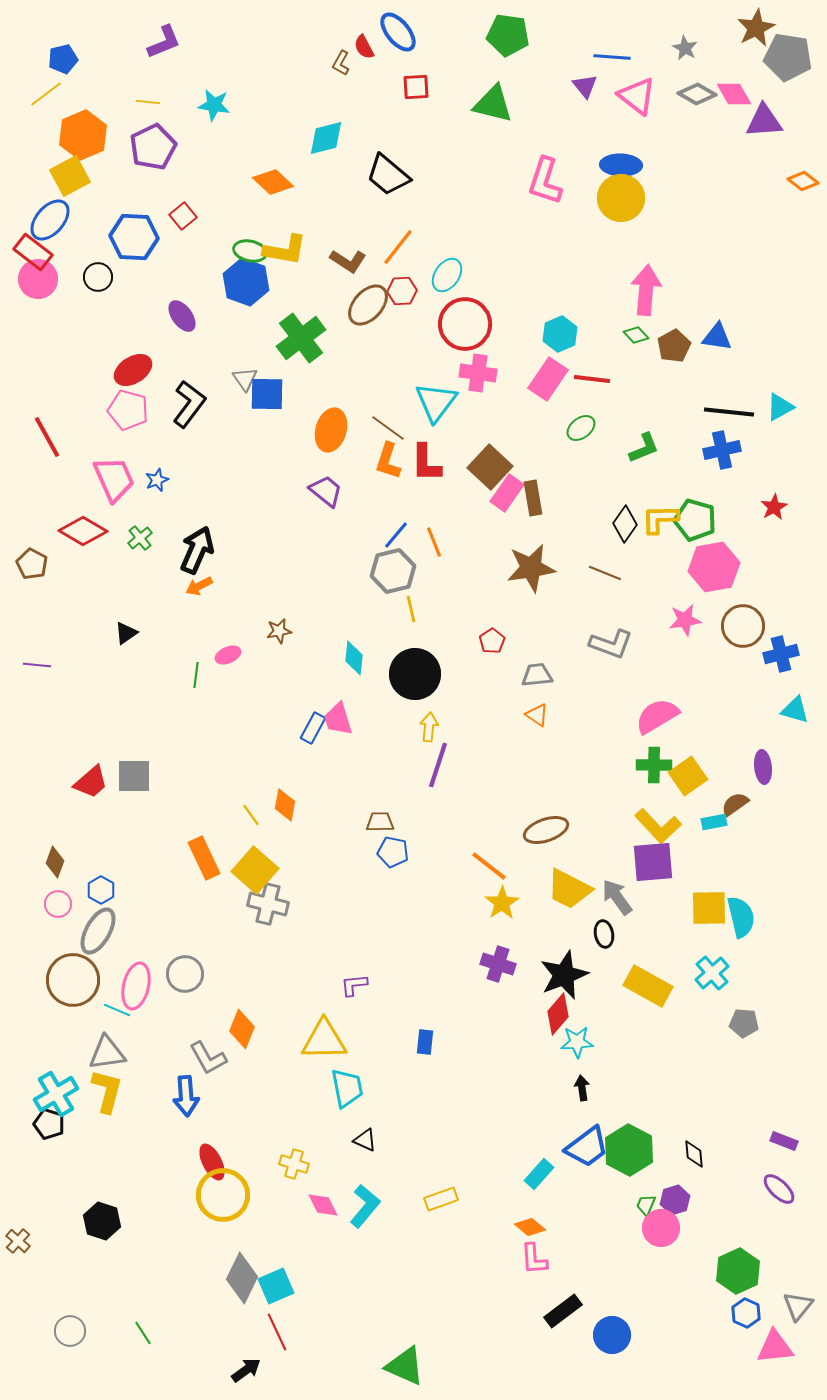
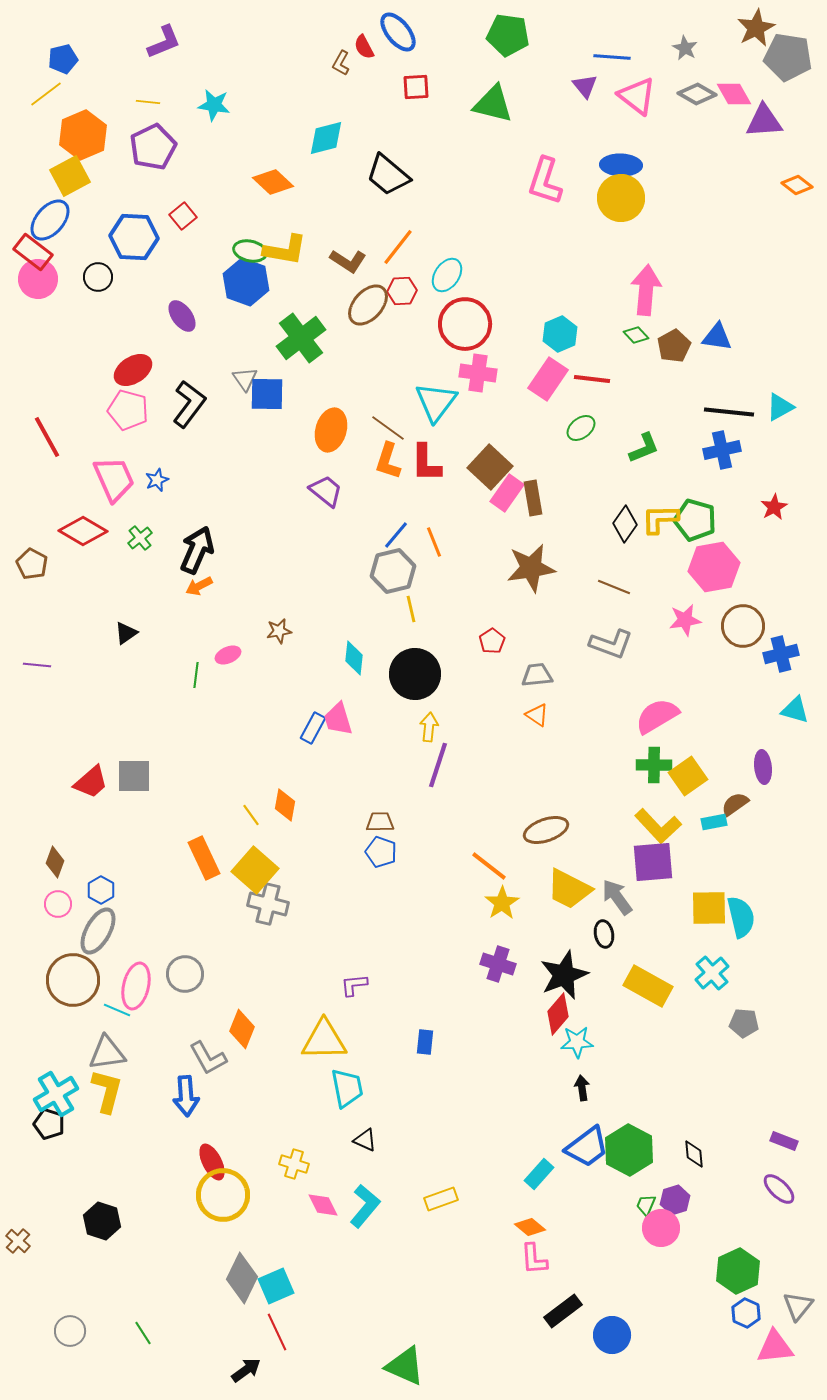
orange diamond at (803, 181): moved 6 px left, 4 px down
brown line at (605, 573): moved 9 px right, 14 px down
blue pentagon at (393, 852): moved 12 px left; rotated 8 degrees clockwise
